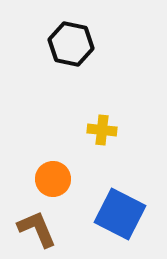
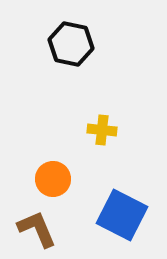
blue square: moved 2 px right, 1 px down
